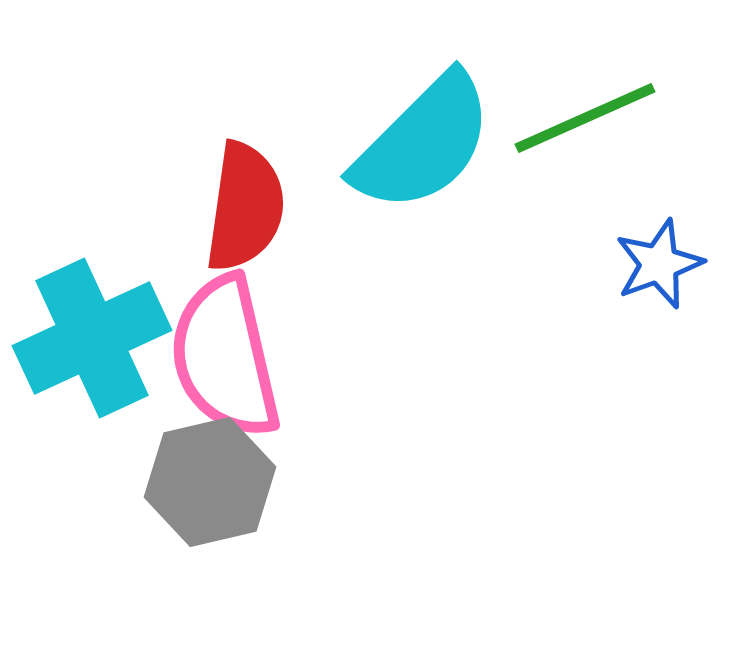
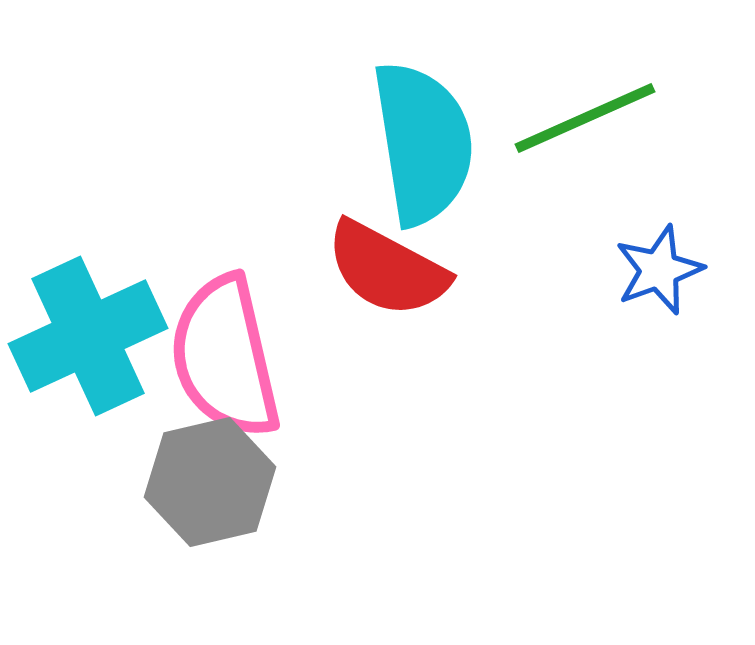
cyan semicircle: rotated 54 degrees counterclockwise
red semicircle: moved 142 px right, 62 px down; rotated 110 degrees clockwise
blue star: moved 6 px down
cyan cross: moved 4 px left, 2 px up
